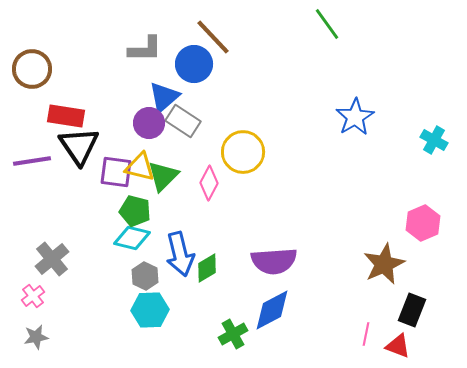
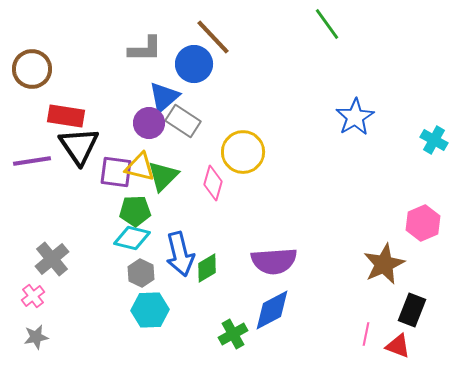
pink diamond: moved 4 px right; rotated 12 degrees counterclockwise
green pentagon: rotated 16 degrees counterclockwise
gray hexagon: moved 4 px left, 3 px up
